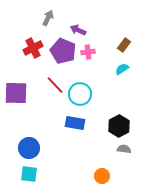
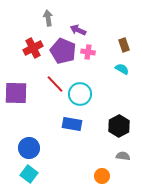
gray arrow: rotated 35 degrees counterclockwise
brown rectangle: rotated 56 degrees counterclockwise
pink cross: rotated 16 degrees clockwise
cyan semicircle: rotated 64 degrees clockwise
red line: moved 1 px up
blue rectangle: moved 3 px left, 1 px down
gray semicircle: moved 1 px left, 7 px down
cyan square: rotated 30 degrees clockwise
